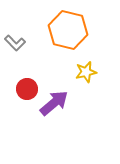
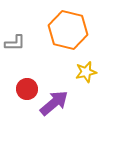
gray L-shape: rotated 45 degrees counterclockwise
